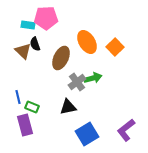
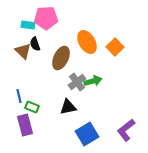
green arrow: moved 3 px down
blue line: moved 1 px right, 1 px up
